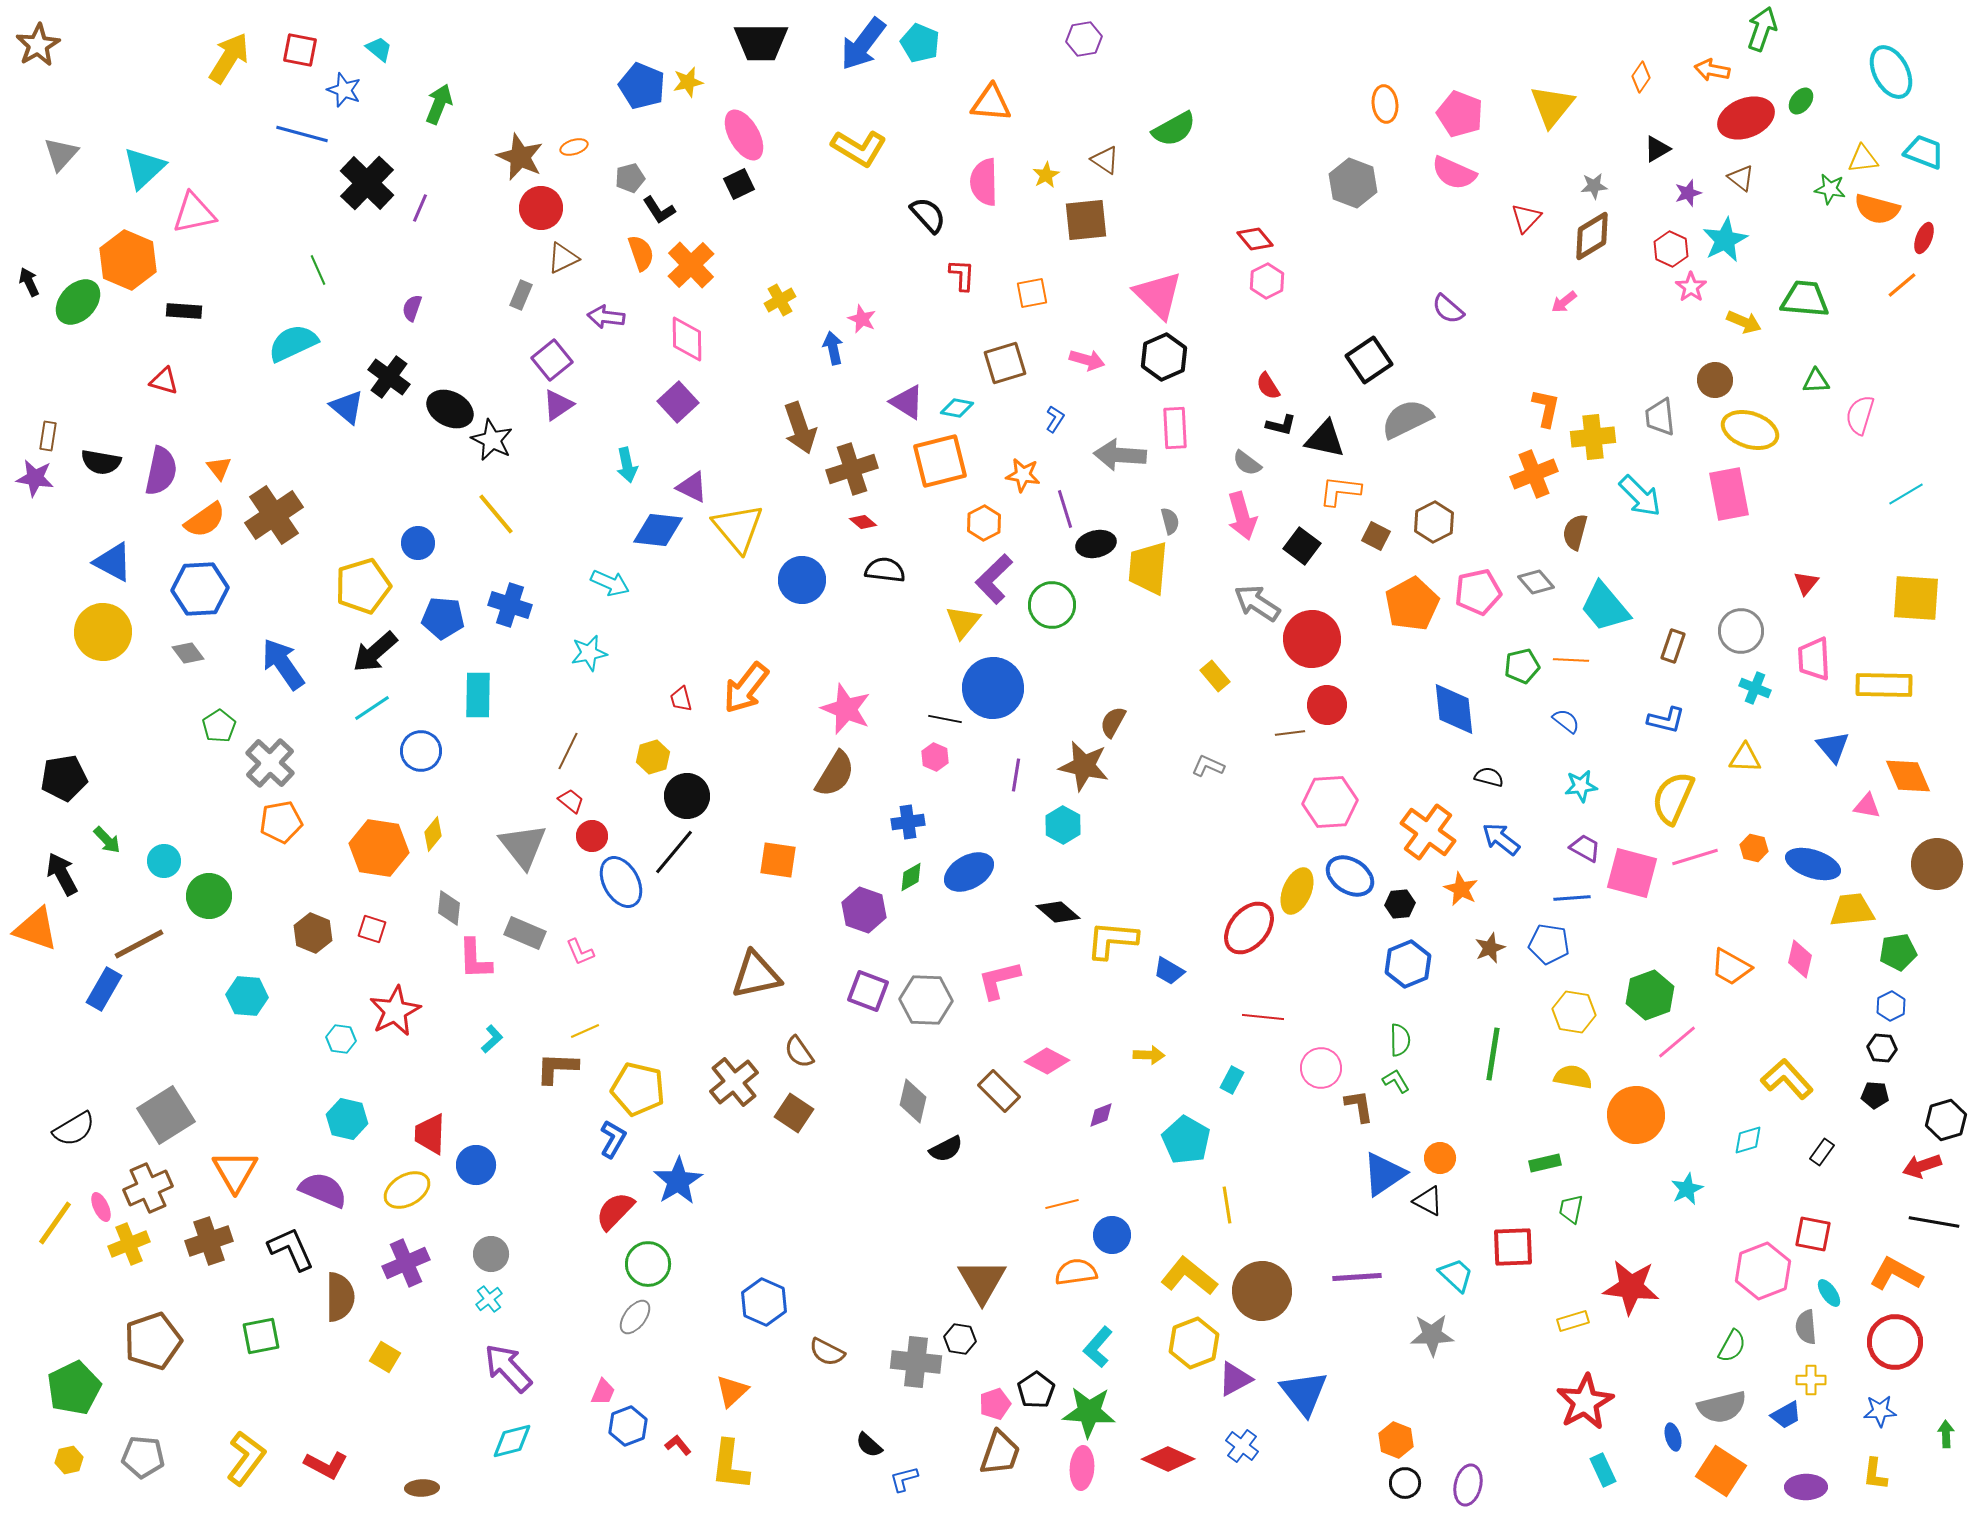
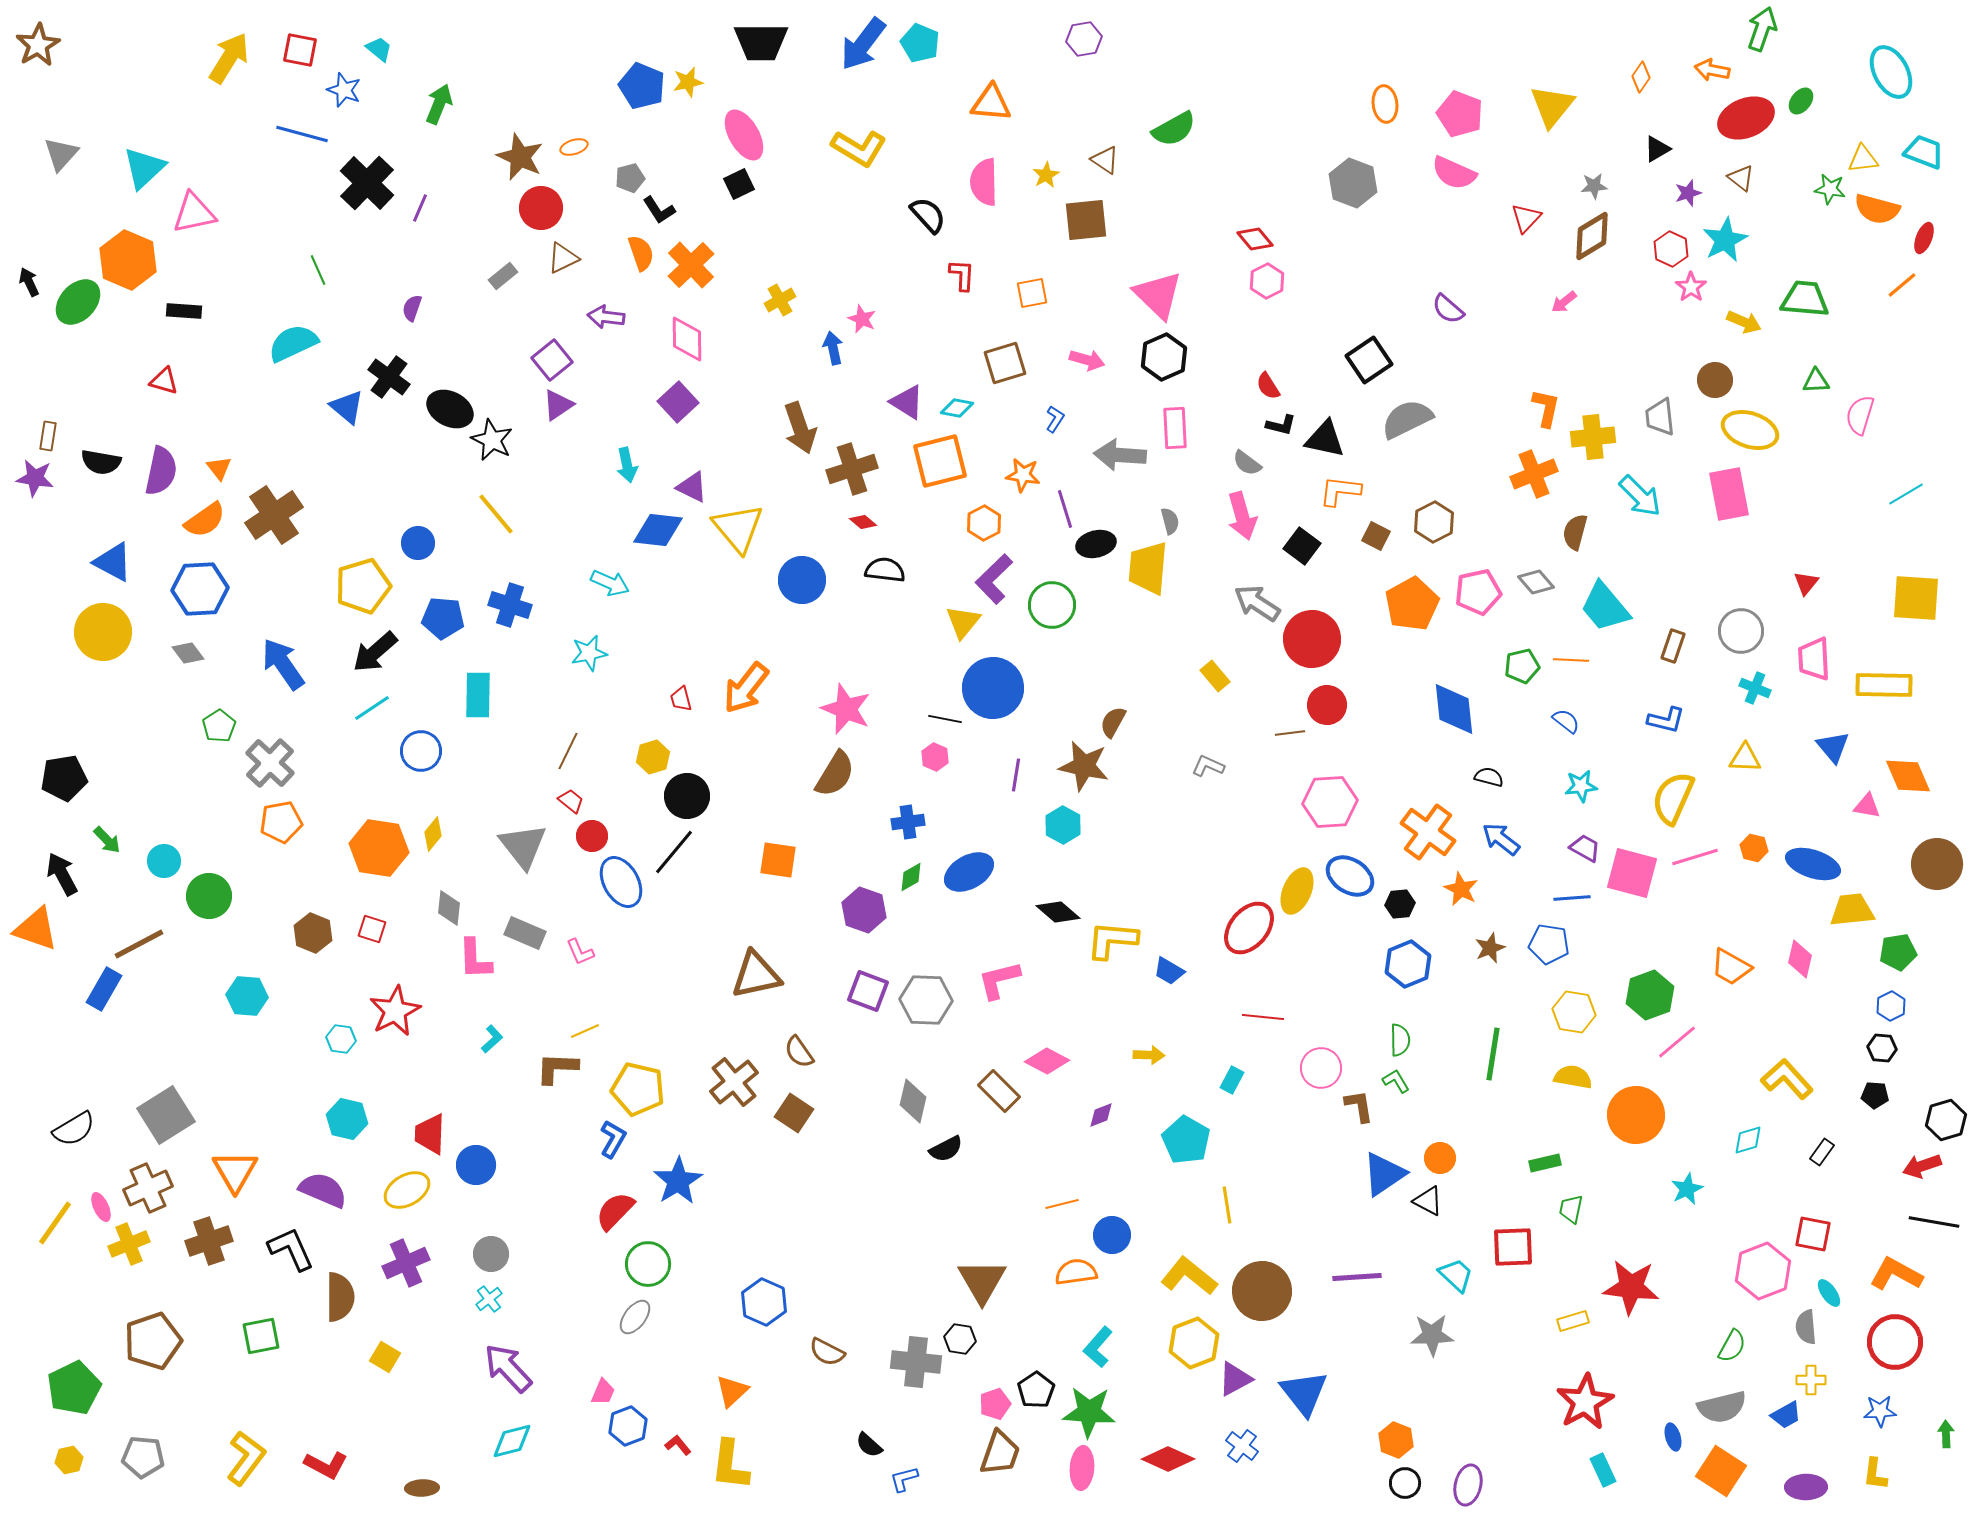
gray rectangle at (521, 295): moved 18 px left, 19 px up; rotated 28 degrees clockwise
